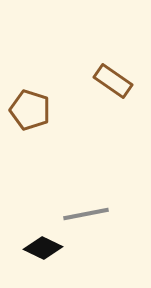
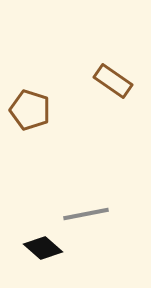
black diamond: rotated 15 degrees clockwise
